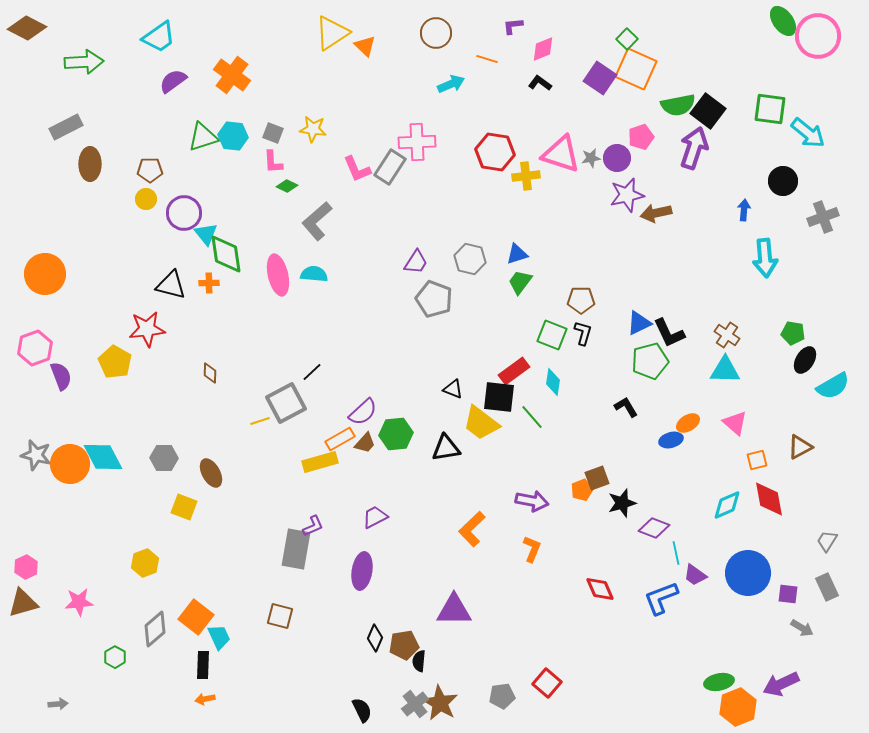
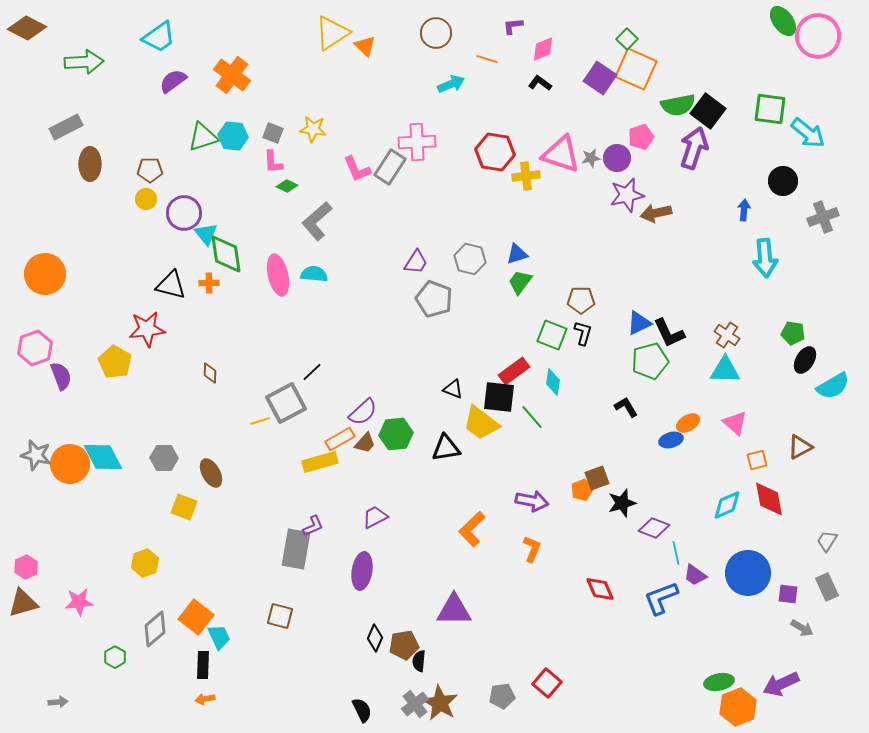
gray arrow at (58, 704): moved 2 px up
